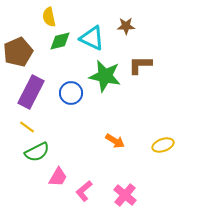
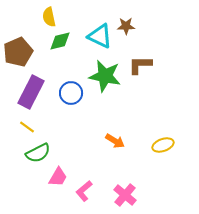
cyan triangle: moved 8 px right, 2 px up
green semicircle: moved 1 px right, 1 px down
